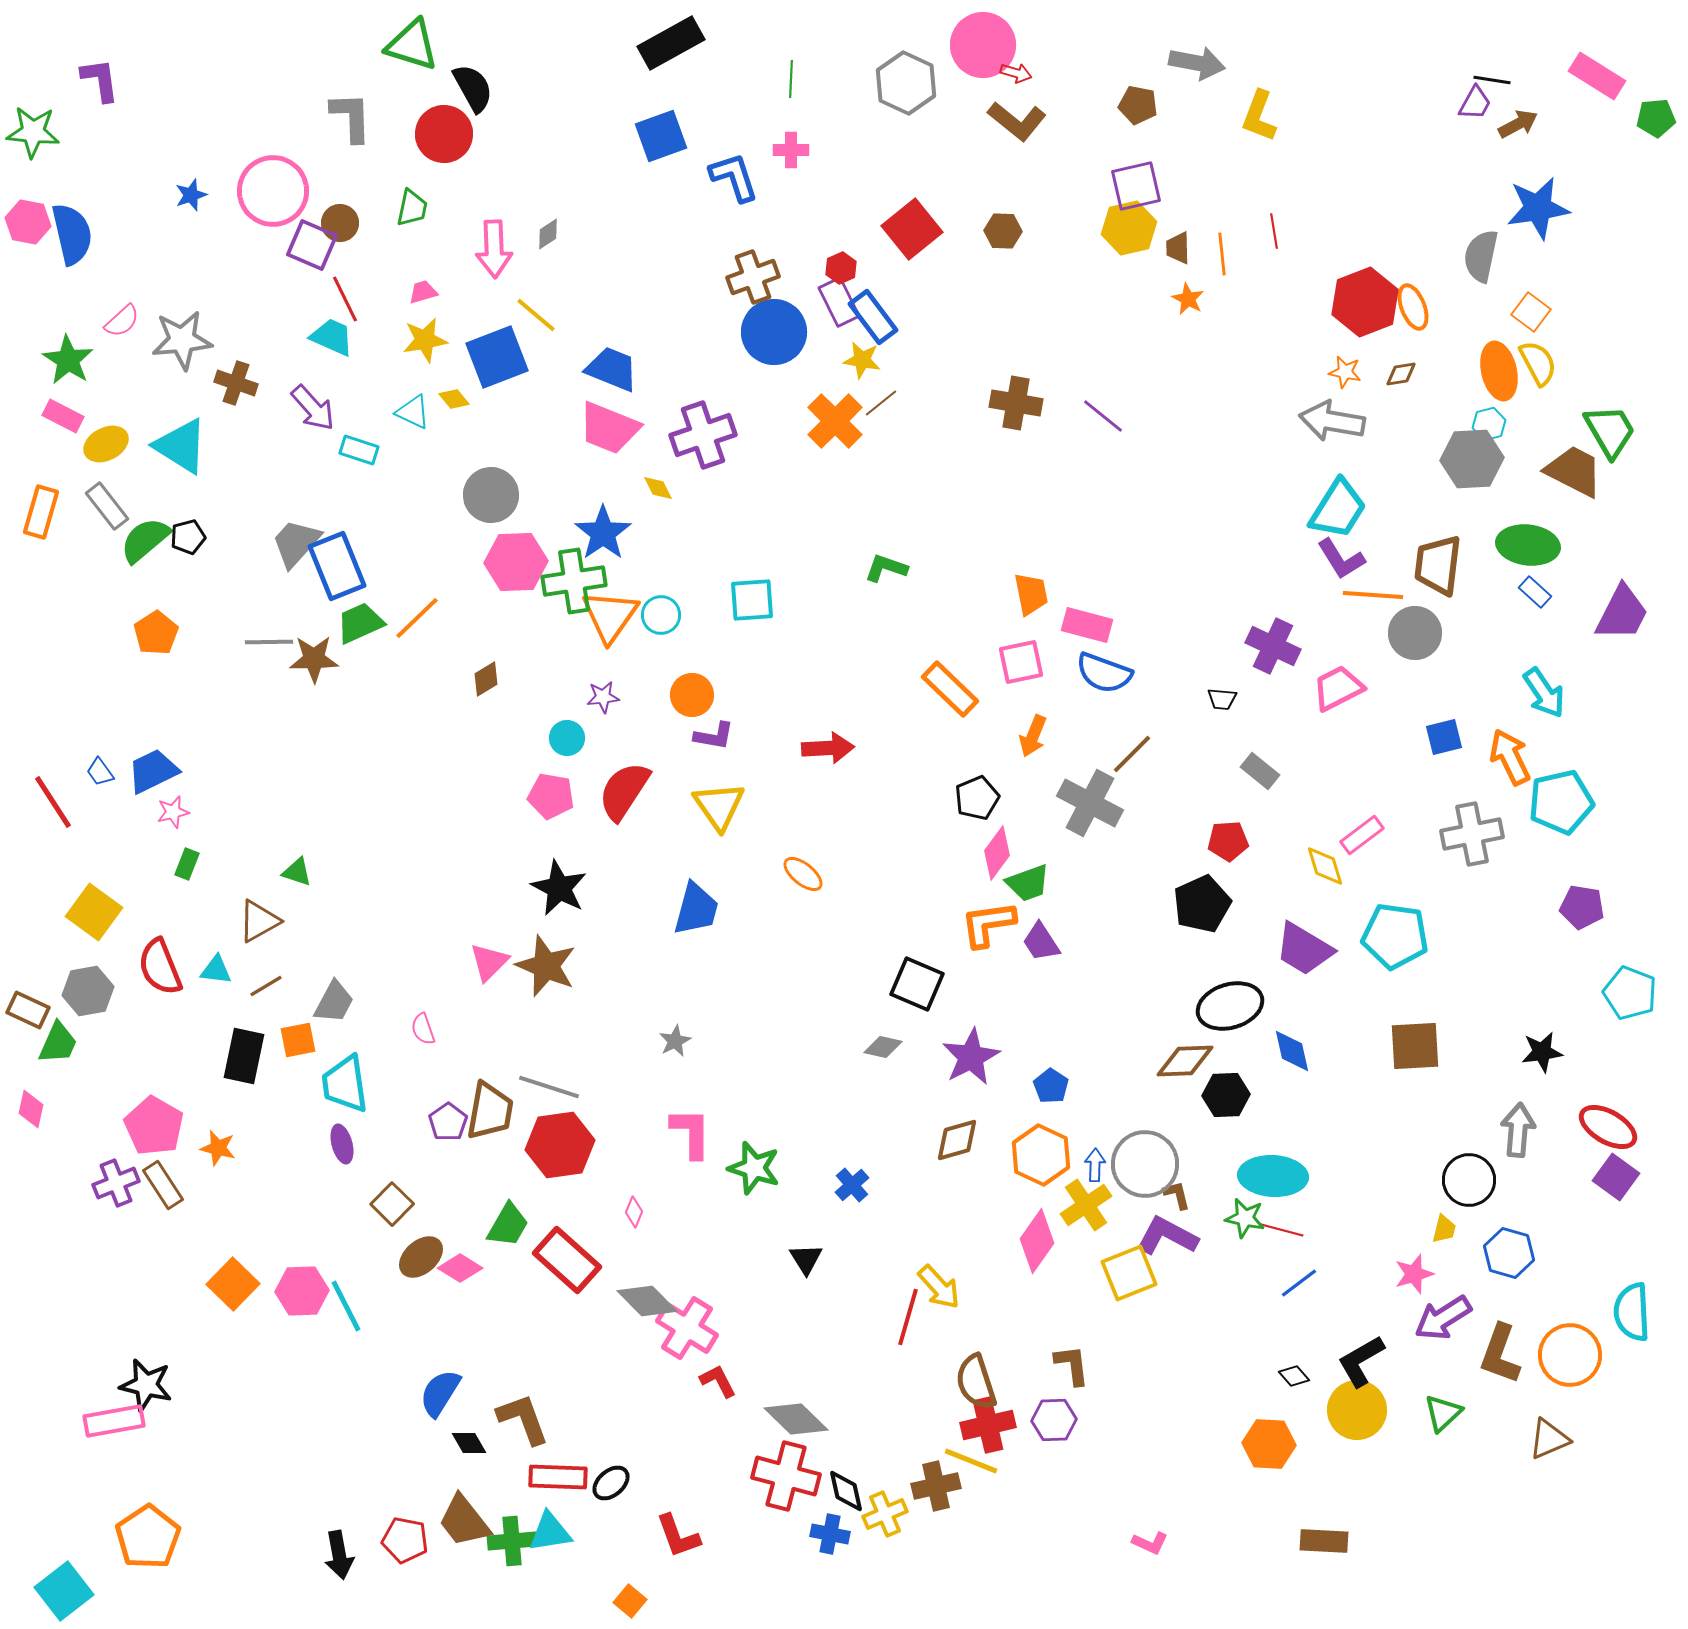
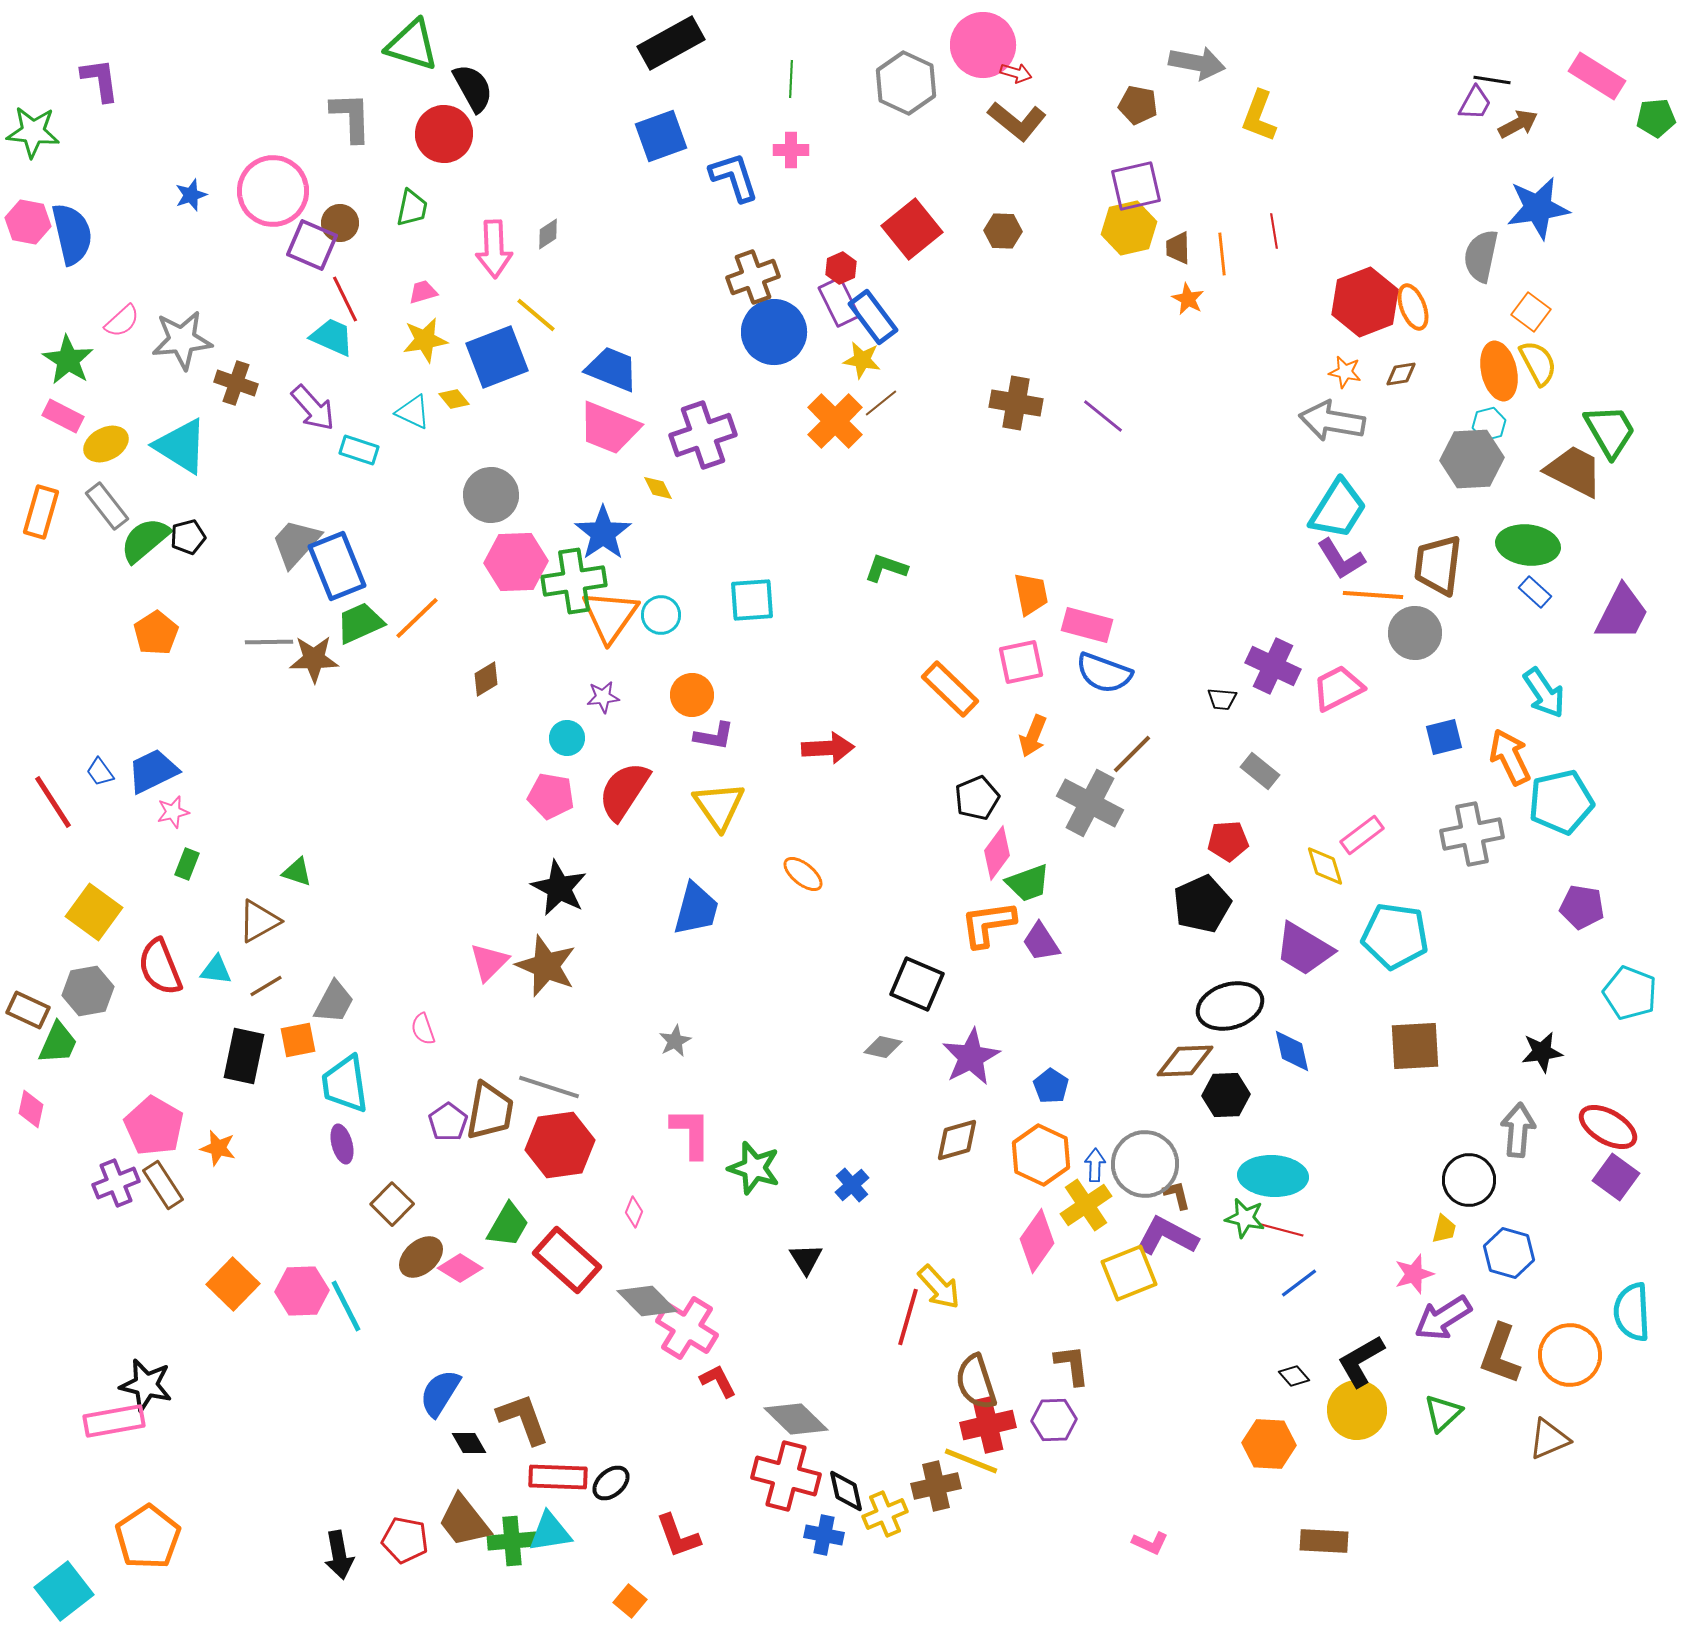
purple cross at (1273, 646): moved 20 px down
blue cross at (830, 1534): moved 6 px left, 1 px down
